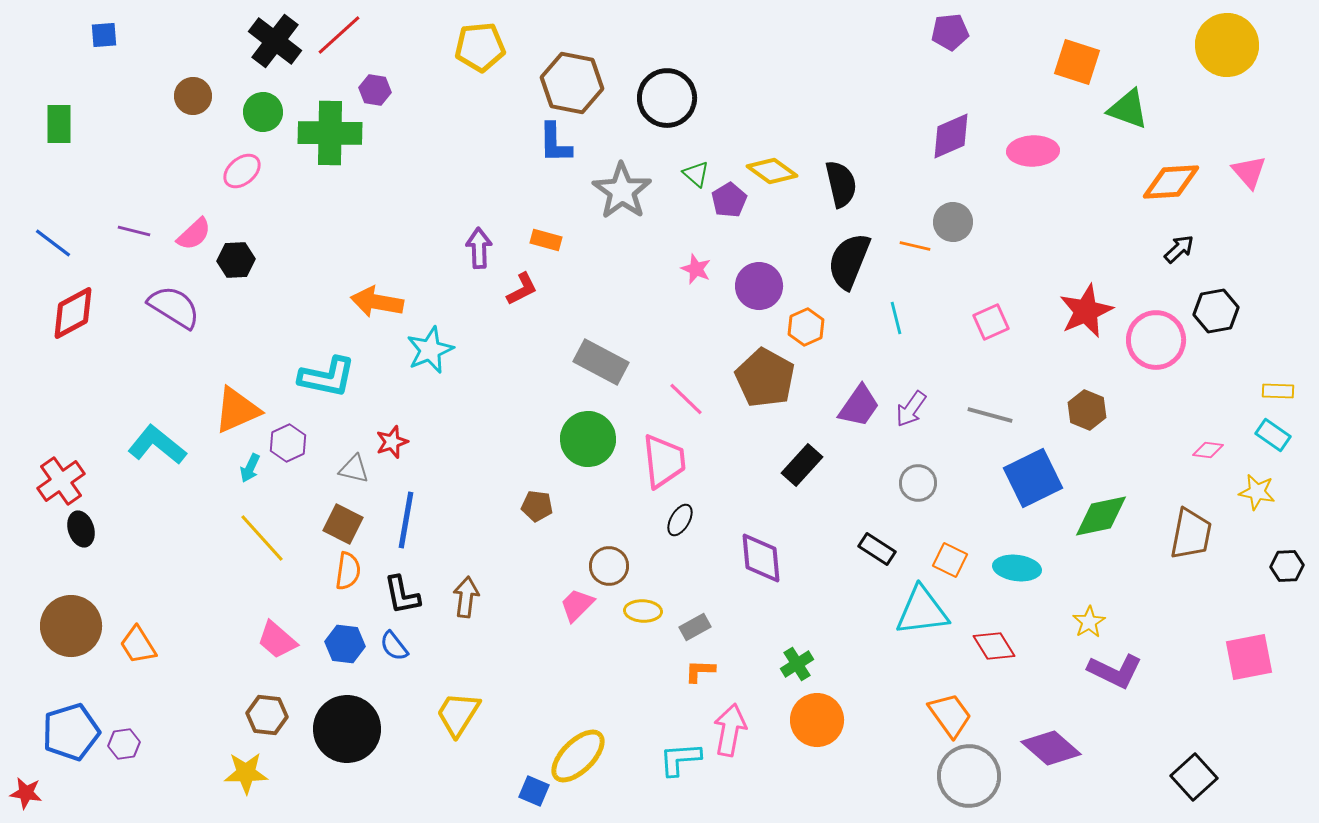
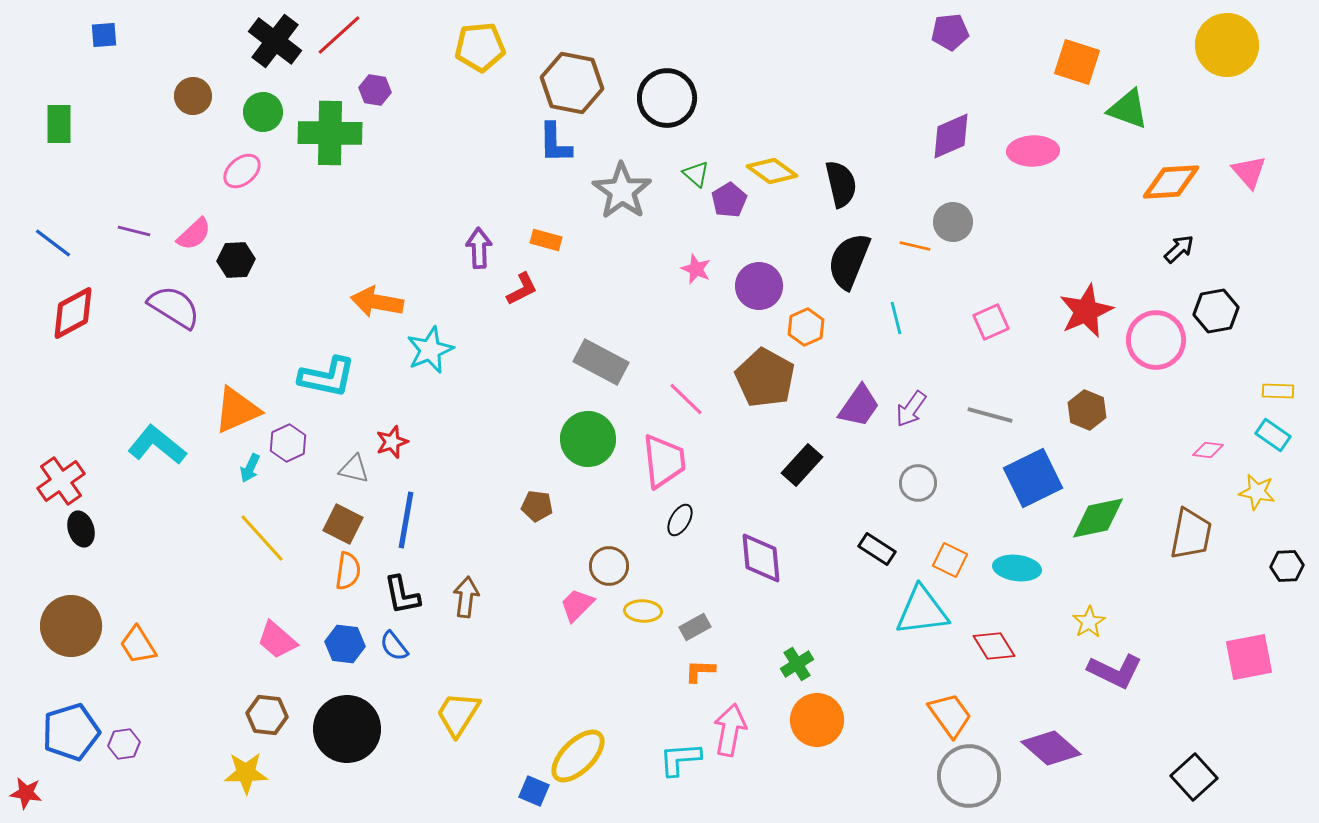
green diamond at (1101, 516): moved 3 px left, 2 px down
